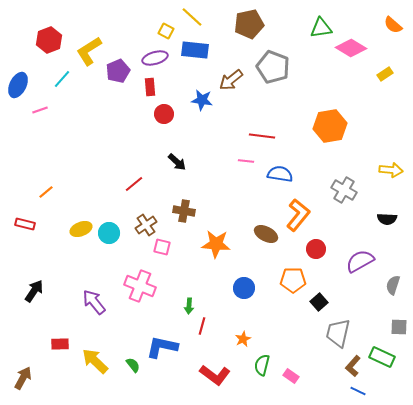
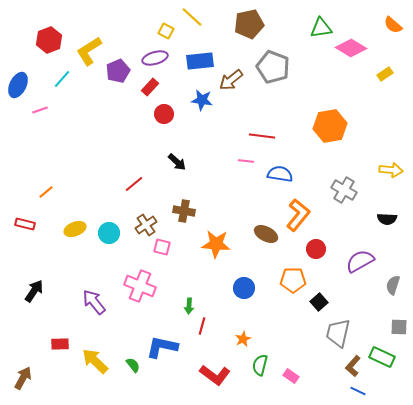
blue rectangle at (195, 50): moved 5 px right, 11 px down; rotated 12 degrees counterclockwise
red rectangle at (150, 87): rotated 48 degrees clockwise
yellow ellipse at (81, 229): moved 6 px left
green semicircle at (262, 365): moved 2 px left
